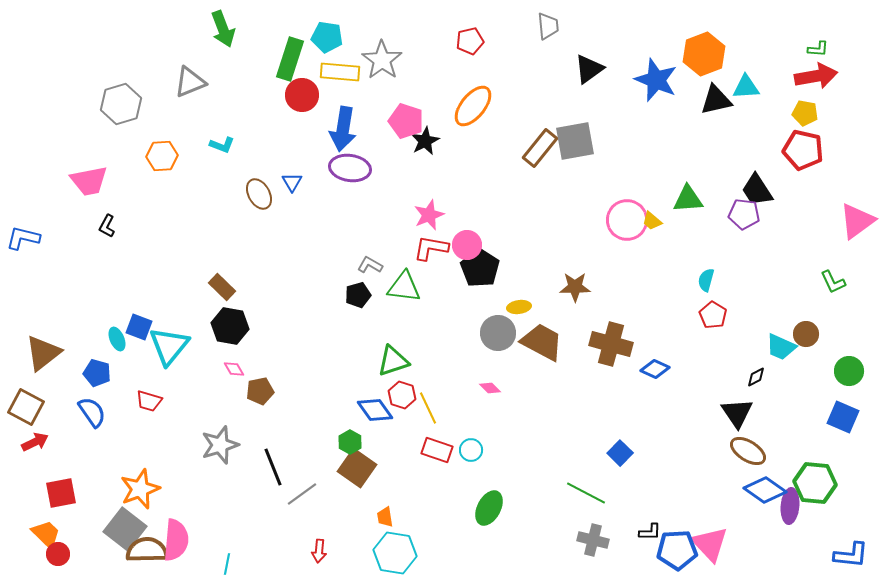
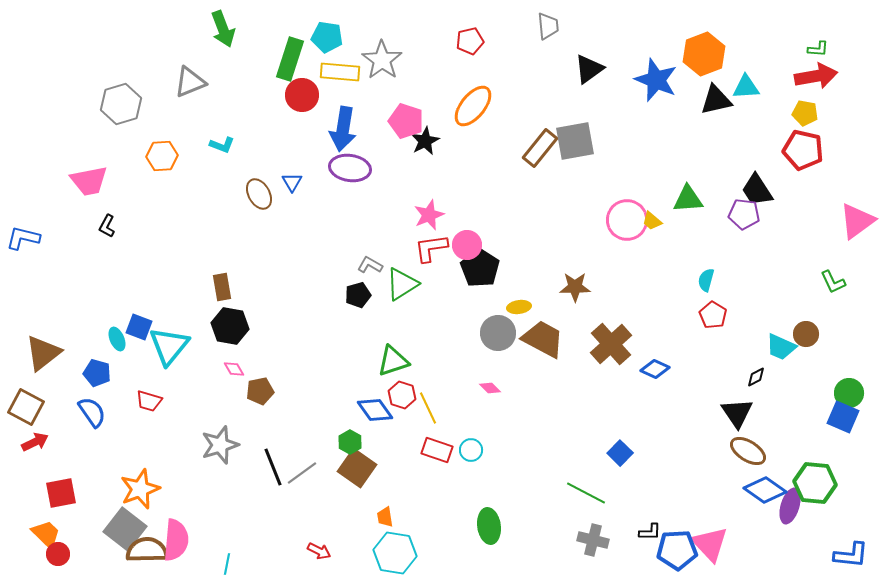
red L-shape at (431, 248): rotated 18 degrees counterclockwise
brown rectangle at (222, 287): rotated 36 degrees clockwise
green triangle at (404, 287): moved 2 px left, 3 px up; rotated 39 degrees counterclockwise
brown trapezoid at (542, 342): moved 1 px right, 3 px up
brown cross at (611, 344): rotated 33 degrees clockwise
green circle at (849, 371): moved 22 px down
gray line at (302, 494): moved 21 px up
purple ellipse at (790, 506): rotated 12 degrees clockwise
green ellipse at (489, 508): moved 18 px down; rotated 36 degrees counterclockwise
red arrow at (319, 551): rotated 70 degrees counterclockwise
